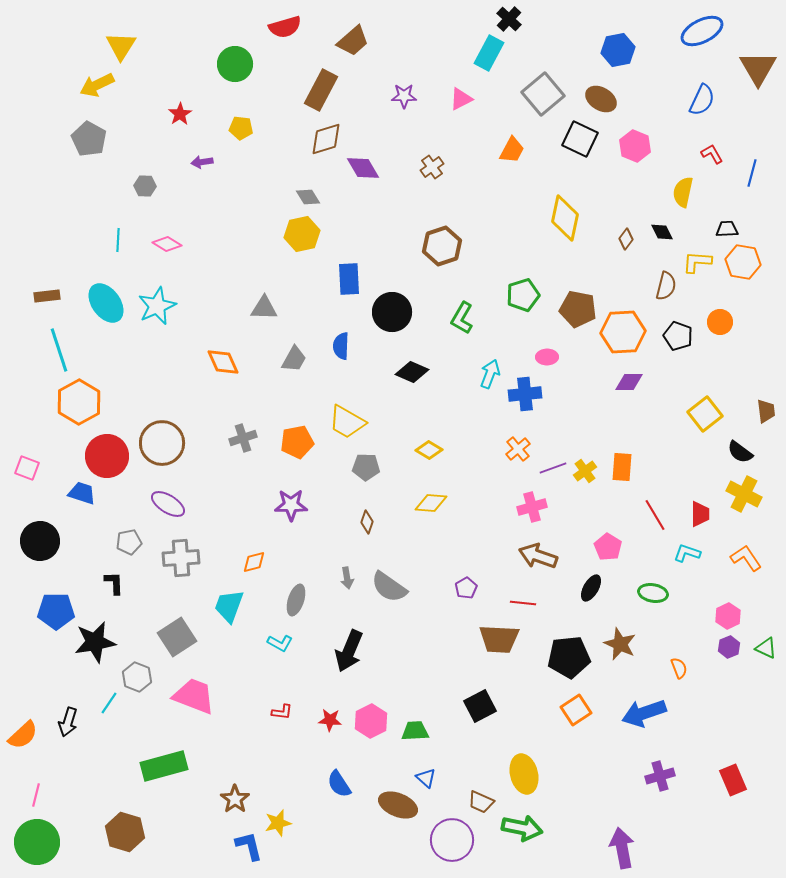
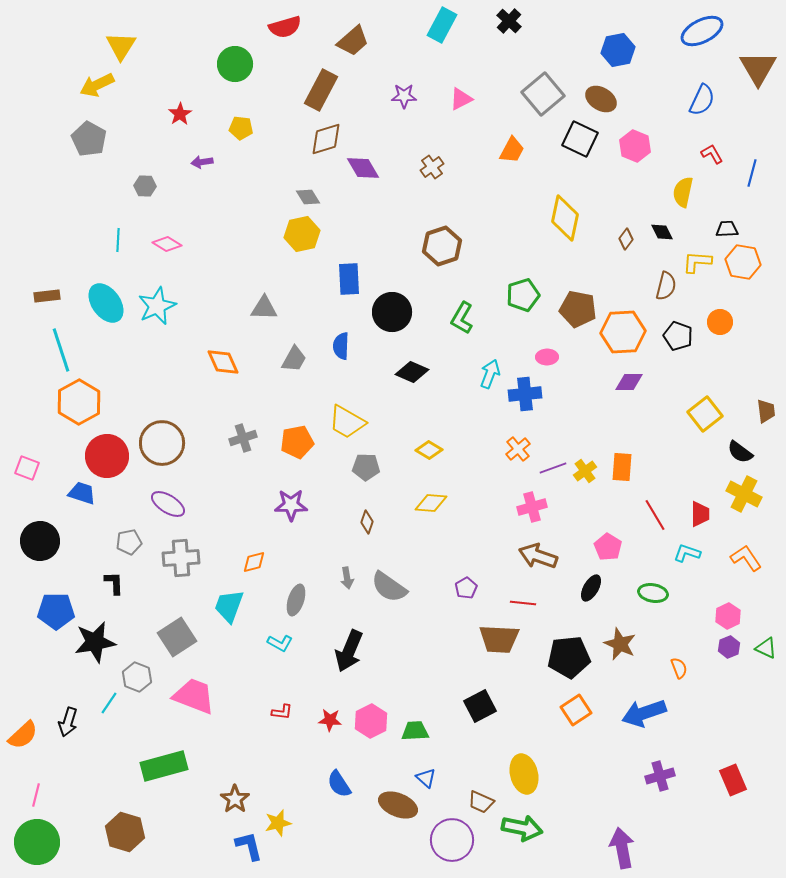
black cross at (509, 19): moved 2 px down
cyan rectangle at (489, 53): moved 47 px left, 28 px up
cyan line at (59, 350): moved 2 px right
